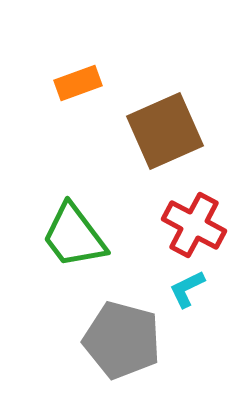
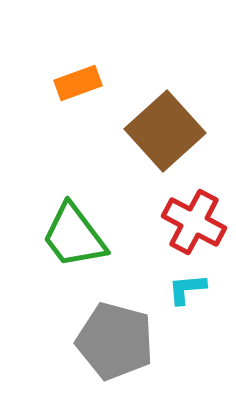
brown square: rotated 18 degrees counterclockwise
red cross: moved 3 px up
cyan L-shape: rotated 21 degrees clockwise
gray pentagon: moved 7 px left, 1 px down
